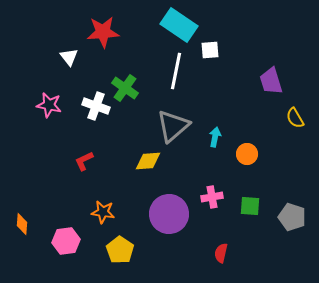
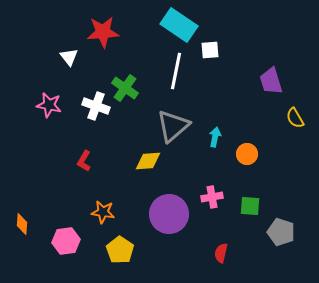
red L-shape: rotated 35 degrees counterclockwise
gray pentagon: moved 11 px left, 15 px down
